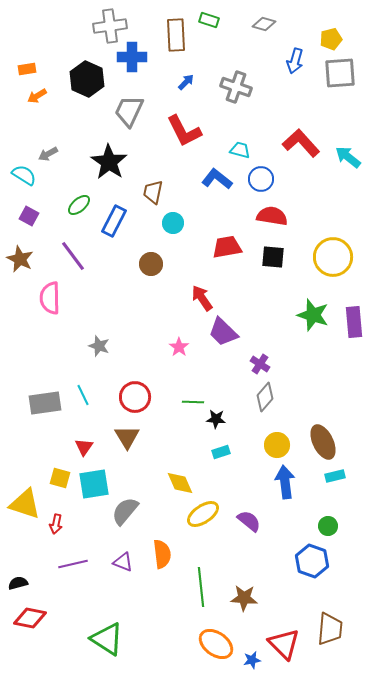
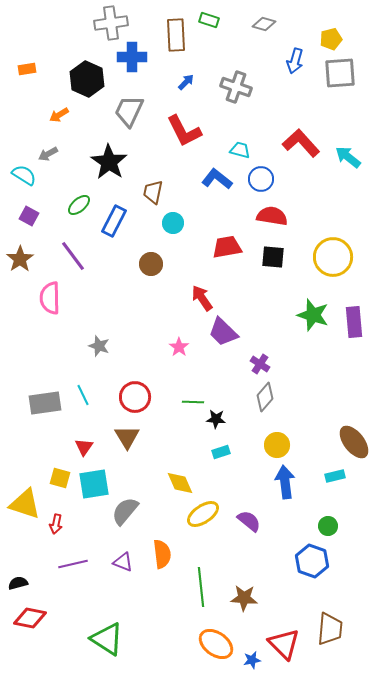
gray cross at (110, 26): moved 1 px right, 3 px up
orange arrow at (37, 96): moved 22 px right, 19 px down
brown star at (20, 259): rotated 12 degrees clockwise
brown ellipse at (323, 442): moved 31 px right; rotated 12 degrees counterclockwise
